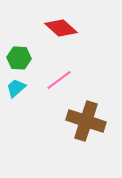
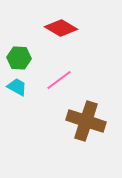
red diamond: rotated 12 degrees counterclockwise
cyan trapezoid: moved 1 px right, 1 px up; rotated 70 degrees clockwise
